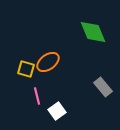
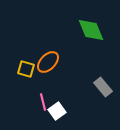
green diamond: moved 2 px left, 2 px up
orange ellipse: rotated 10 degrees counterclockwise
pink line: moved 6 px right, 6 px down
